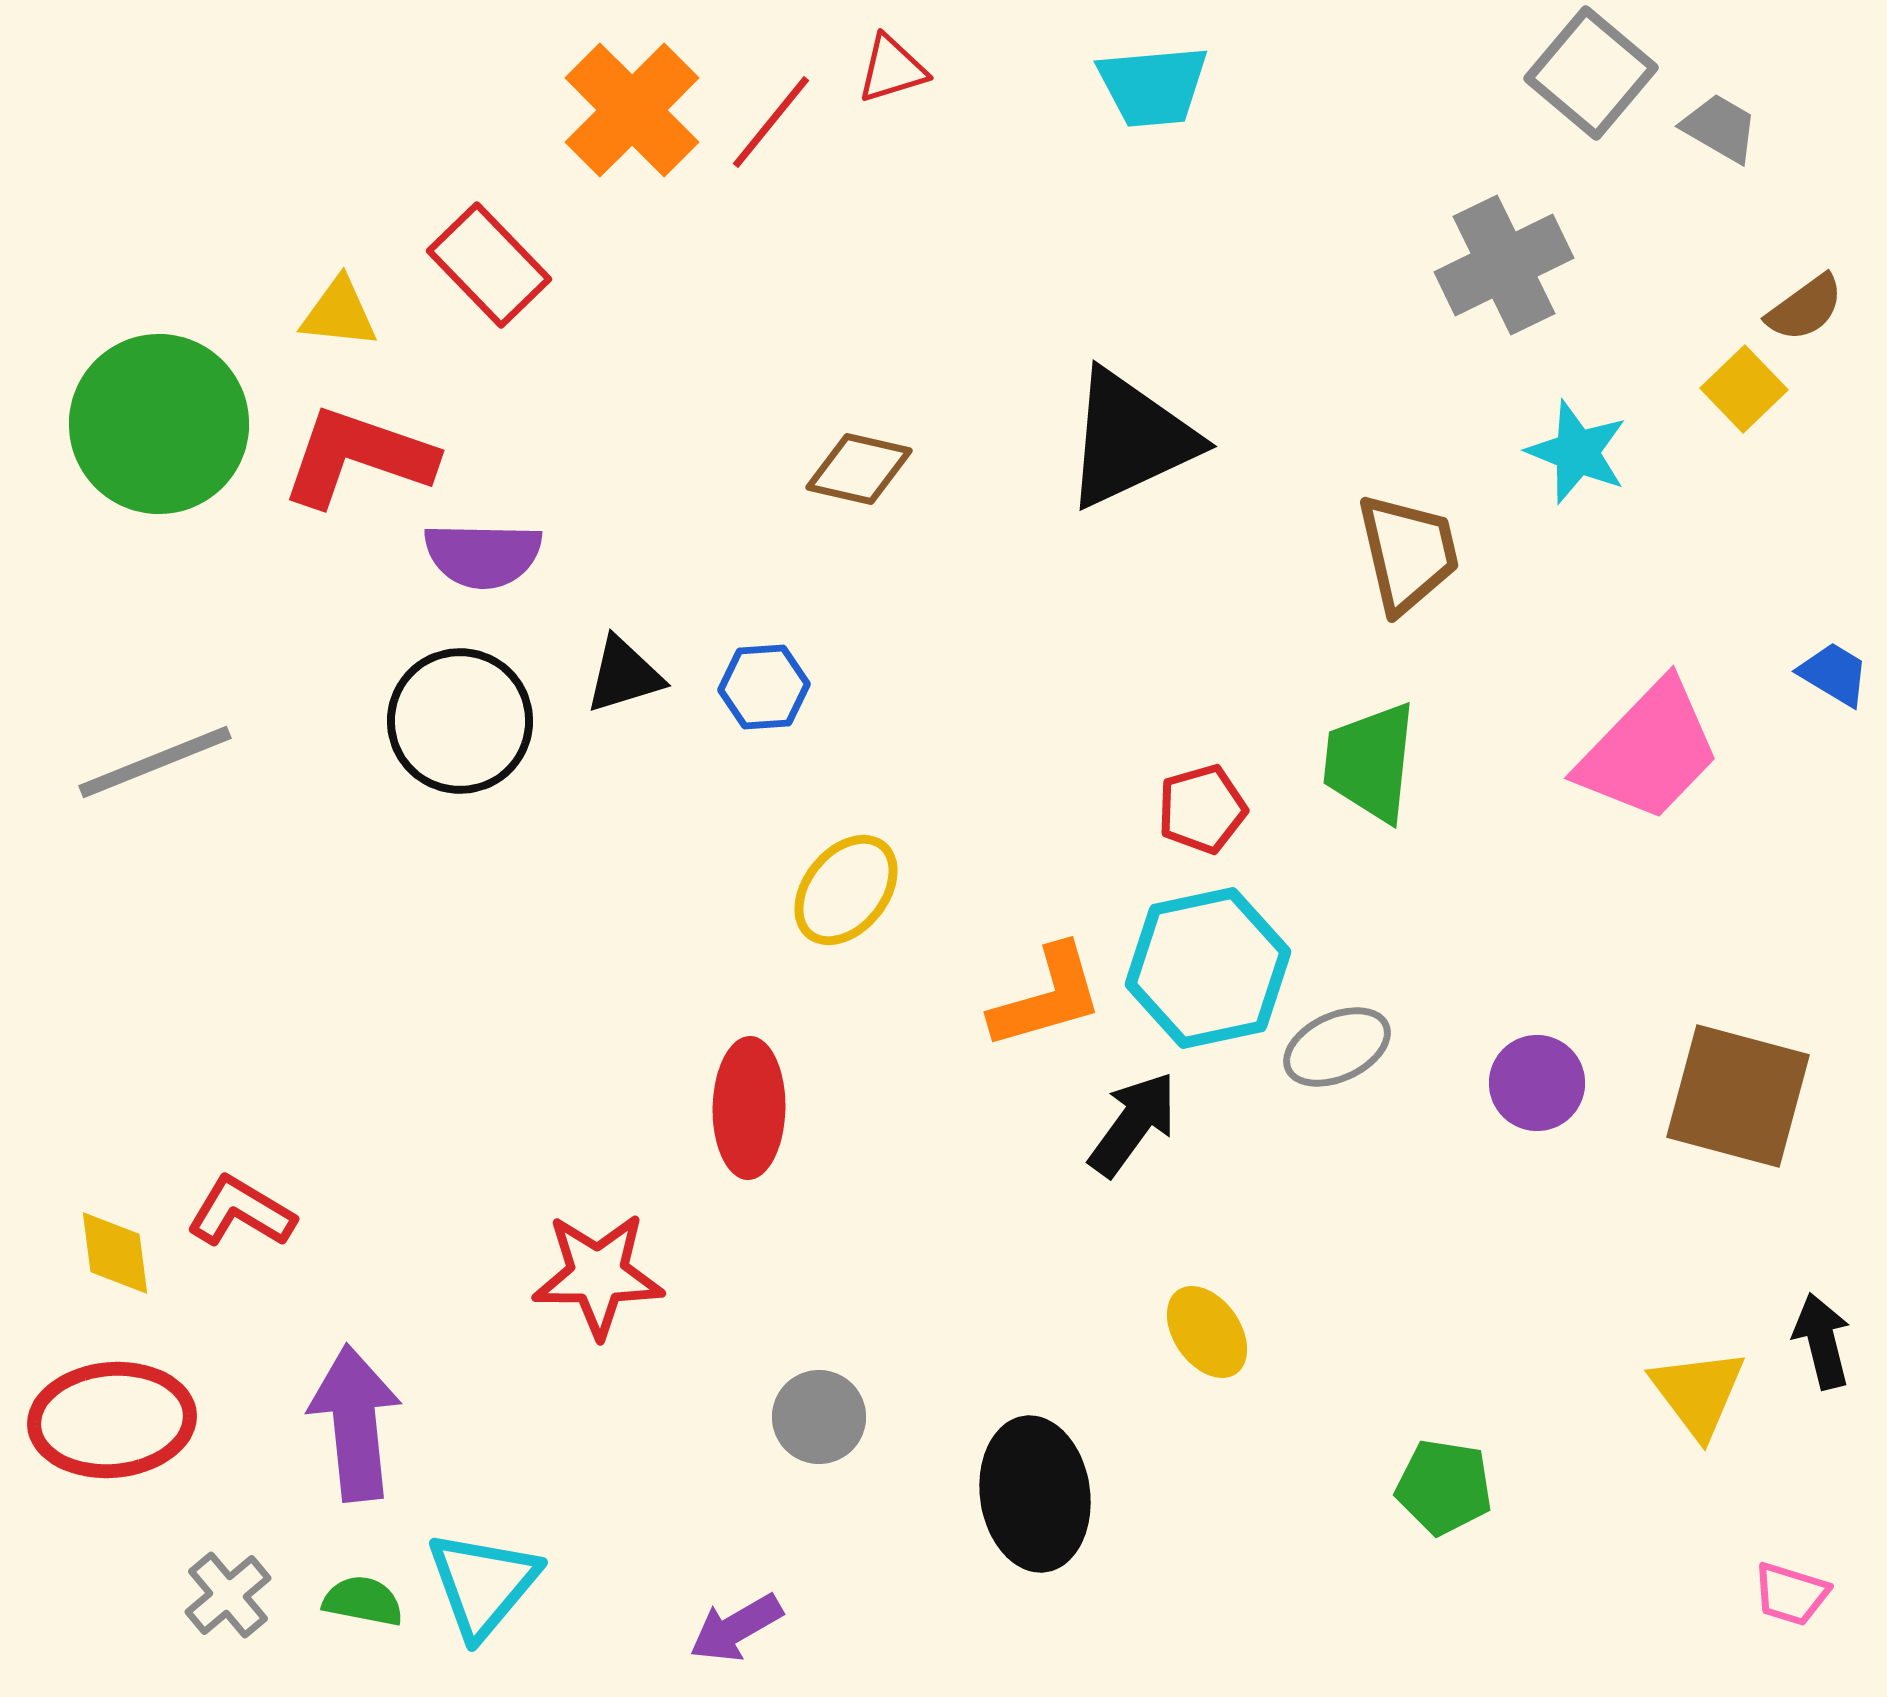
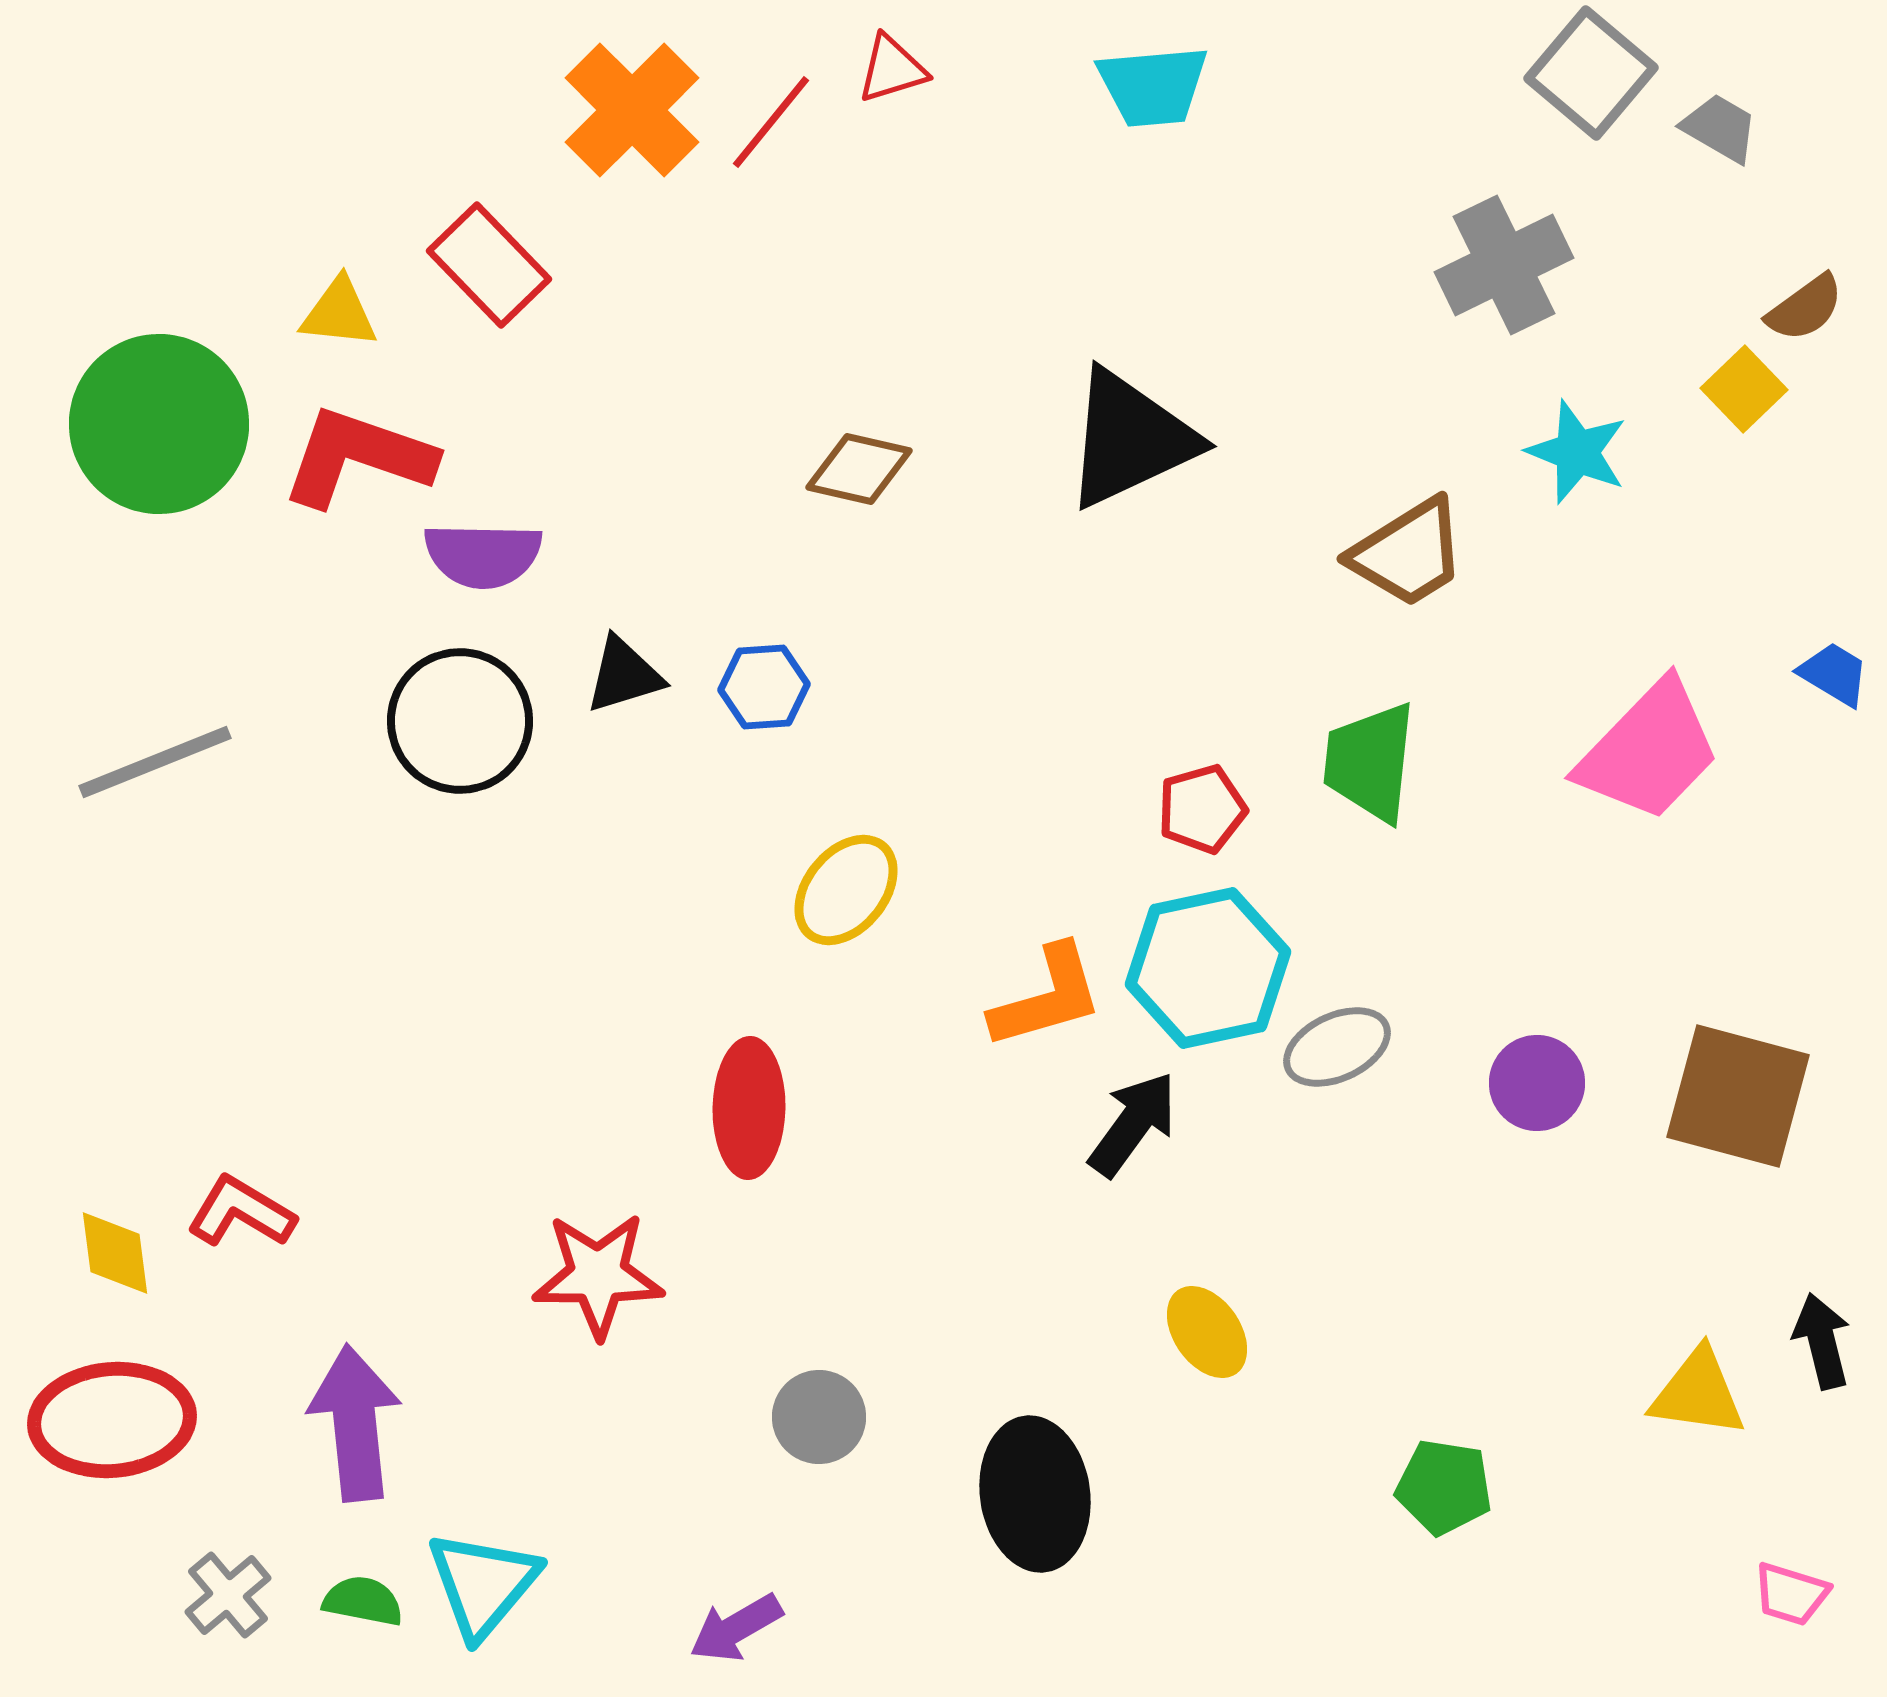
brown trapezoid at (1408, 553): rotated 71 degrees clockwise
yellow triangle at (1698, 1393): rotated 45 degrees counterclockwise
